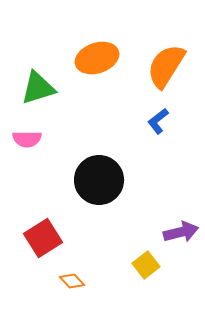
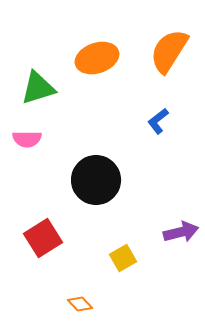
orange semicircle: moved 3 px right, 15 px up
black circle: moved 3 px left
yellow square: moved 23 px left, 7 px up; rotated 8 degrees clockwise
orange diamond: moved 8 px right, 23 px down
